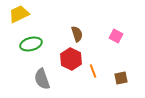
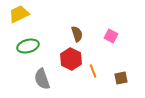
pink square: moved 5 px left
green ellipse: moved 3 px left, 2 px down
